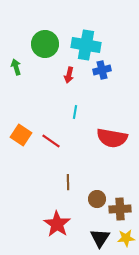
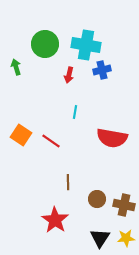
brown cross: moved 4 px right, 4 px up; rotated 15 degrees clockwise
red star: moved 2 px left, 4 px up
